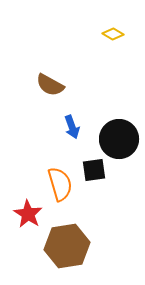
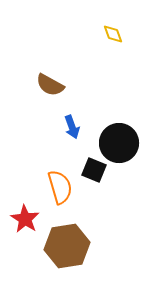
yellow diamond: rotated 40 degrees clockwise
black circle: moved 4 px down
black square: rotated 30 degrees clockwise
orange semicircle: moved 3 px down
red star: moved 3 px left, 5 px down
